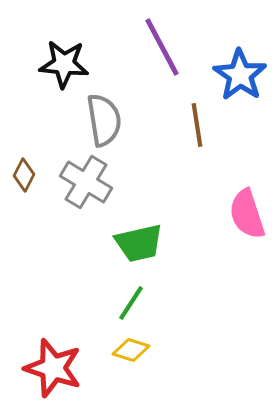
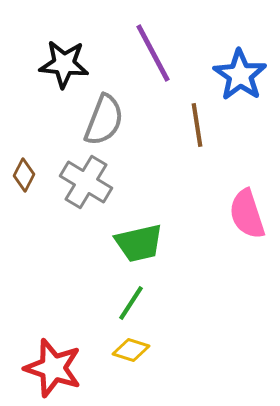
purple line: moved 9 px left, 6 px down
gray semicircle: rotated 30 degrees clockwise
